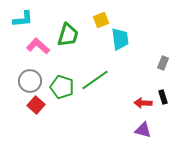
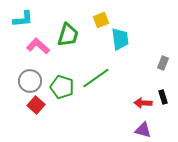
green line: moved 1 px right, 2 px up
